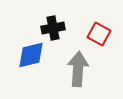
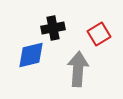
red square: rotated 30 degrees clockwise
